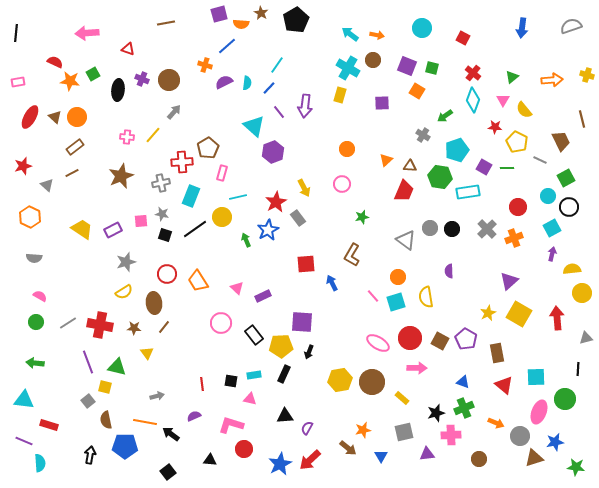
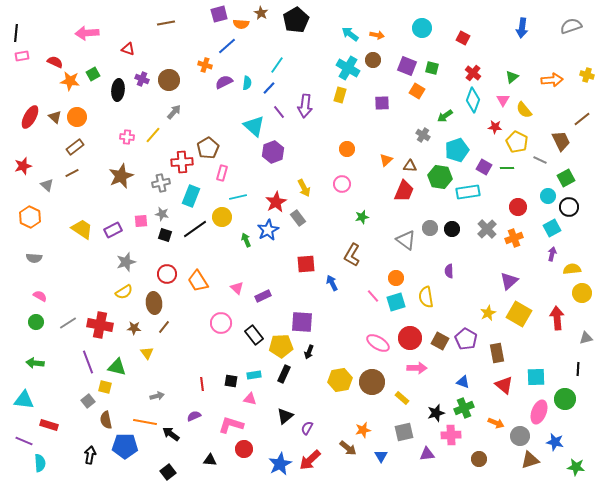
pink rectangle at (18, 82): moved 4 px right, 26 px up
brown line at (582, 119): rotated 66 degrees clockwise
orange circle at (398, 277): moved 2 px left, 1 px down
black triangle at (285, 416): rotated 36 degrees counterclockwise
blue star at (555, 442): rotated 24 degrees clockwise
brown triangle at (534, 458): moved 4 px left, 2 px down
